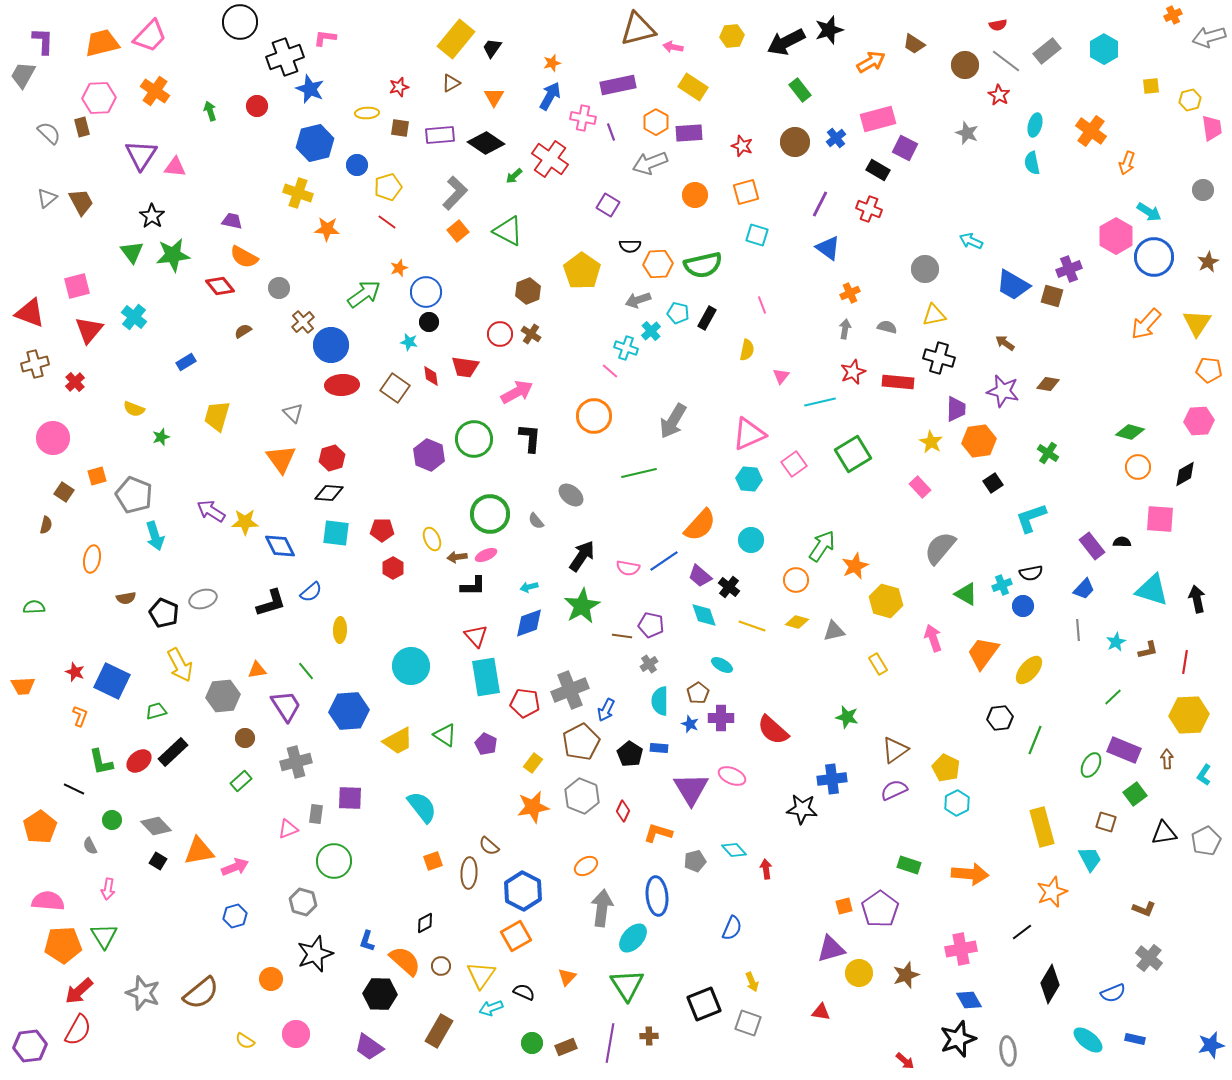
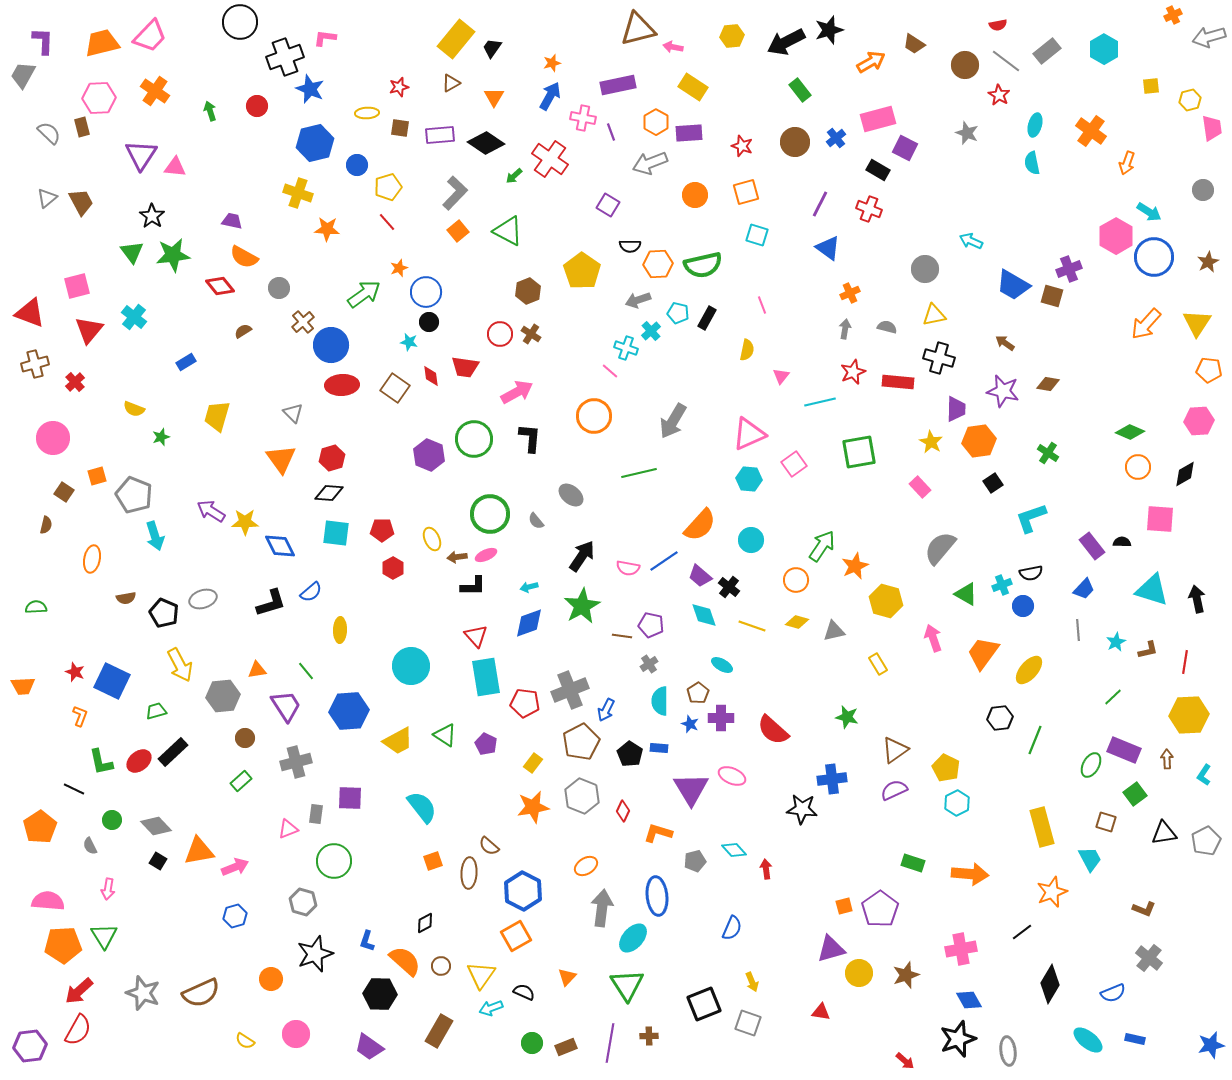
red line at (387, 222): rotated 12 degrees clockwise
green diamond at (1130, 432): rotated 8 degrees clockwise
green square at (853, 454): moved 6 px right, 2 px up; rotated 21 degrees clockwise
green semicircle at (34, 607): moved 2 px right
green rectangle at (909, 865): moved 4 px right, 2 px up
brown semicircle at (201, 993): rotated 15 degrees clockwise
